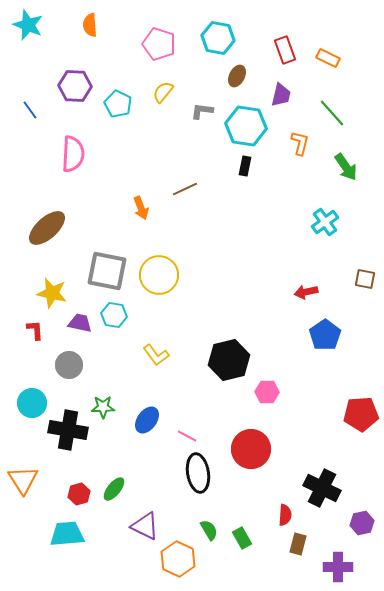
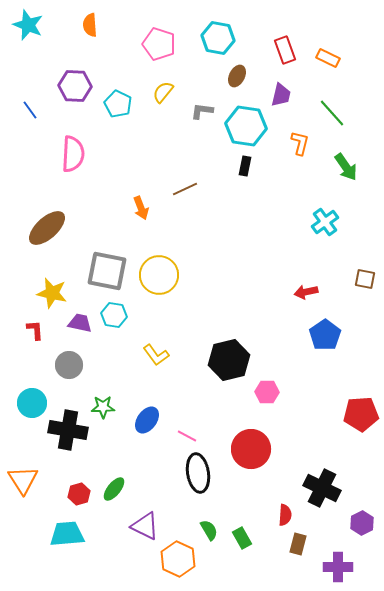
purple hexagon at (362, 523): rotated 15 degrees counterclockwise
